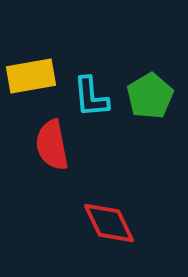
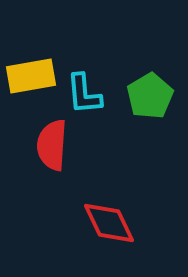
cyan L-shape: moved 7 px left, 3 px up
red semicircle: rotated 15 degrees clockwise
